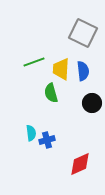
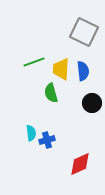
gray square: moved 1 px right, 1 px up
